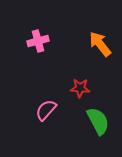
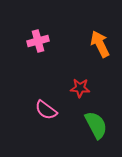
orange arrow: rotated 12 degrees clockwise
pink semicircle: rotated 95 degrees counterclockwise
green semicircle: moved 2 px left, 4 px down
